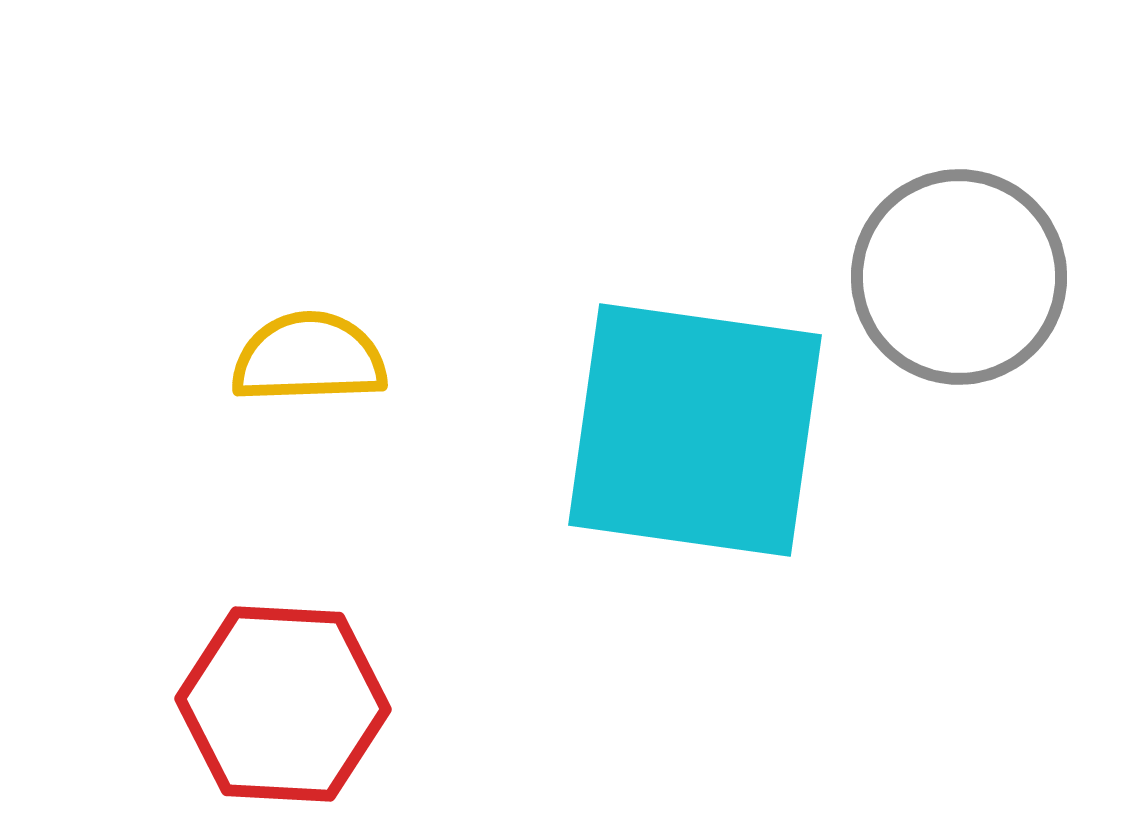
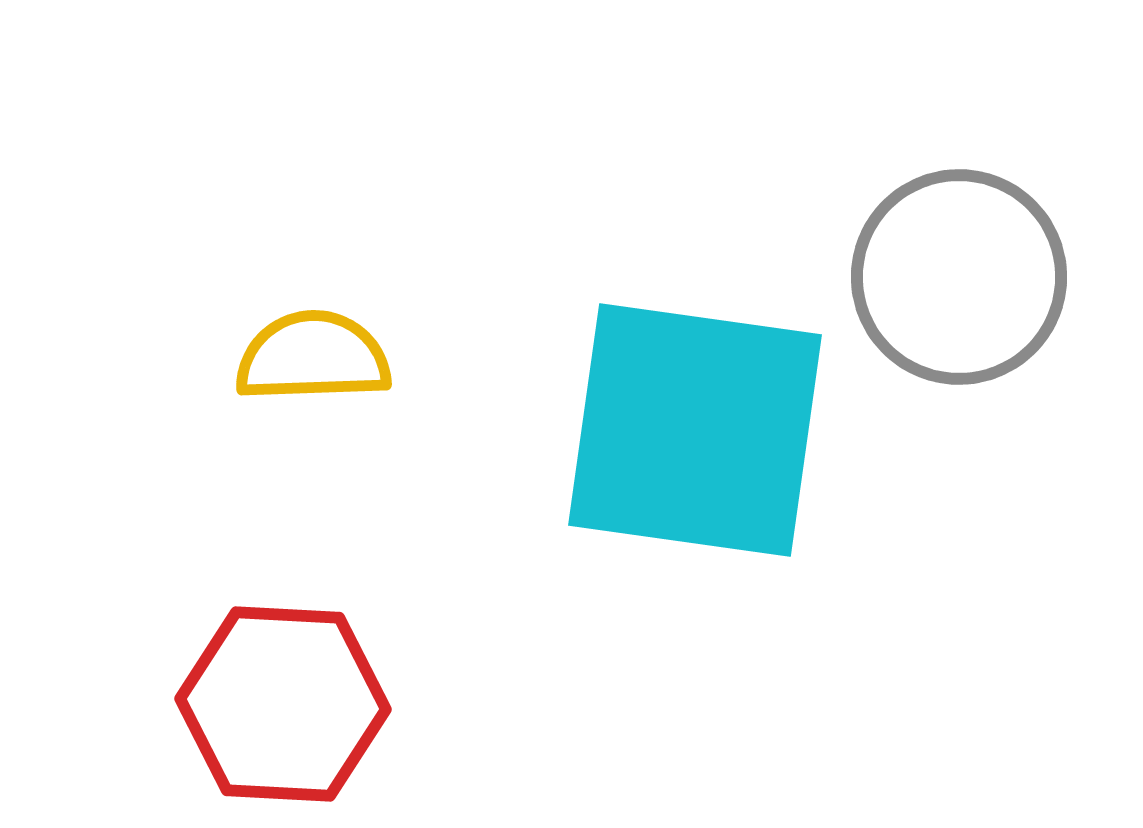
yellow semicircle: moved 4 px right, 1 px up
